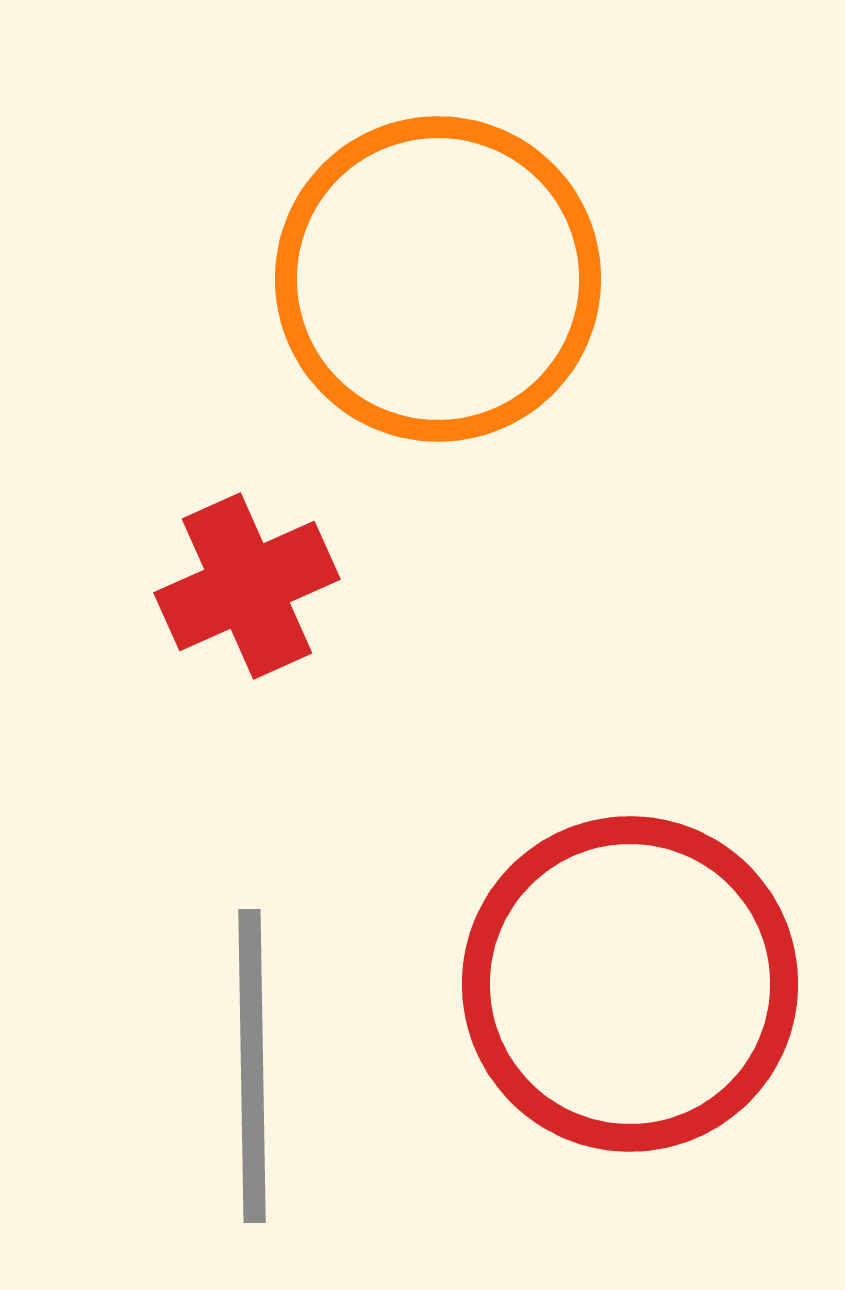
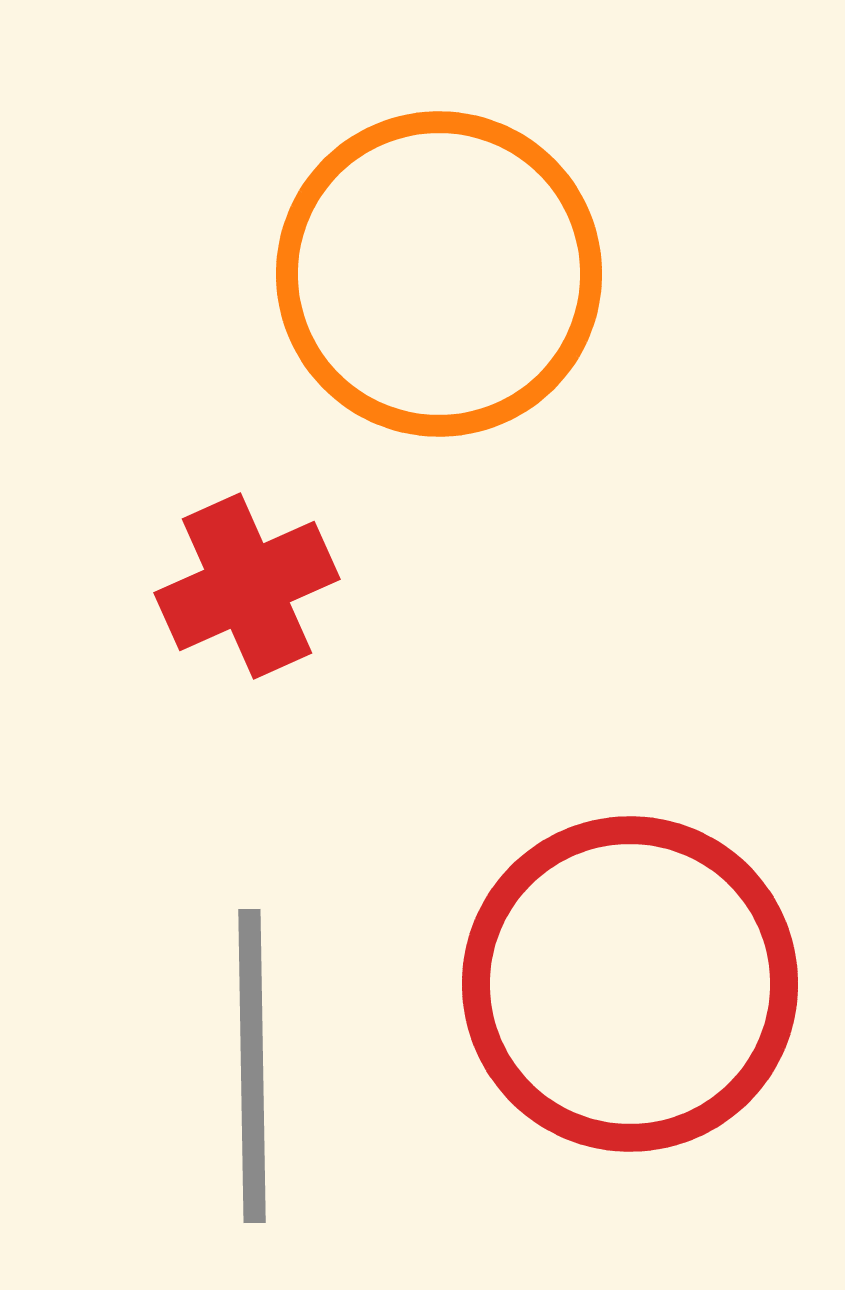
orange circle: moved 1 px right, 5 px up
